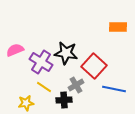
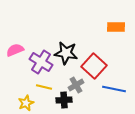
orange rectangle: moved 2 px left
yellow line: rotated 21 degrees counterclockwise
yellow star: rotated 14 degrees counterclockwise
